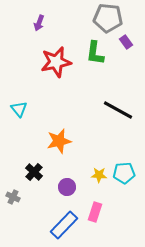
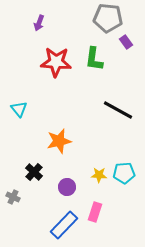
green L-shape: moved 1 px left, 6 px down
red star: rotated 16 degrees clockwise
